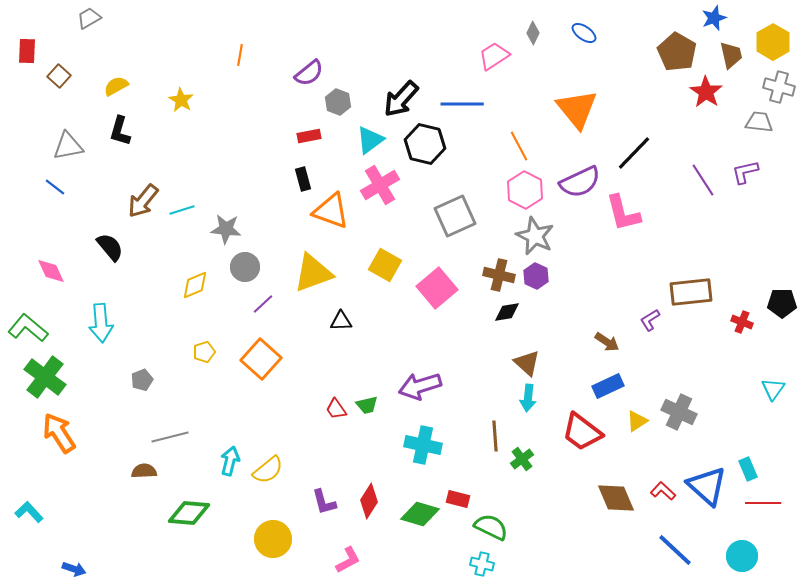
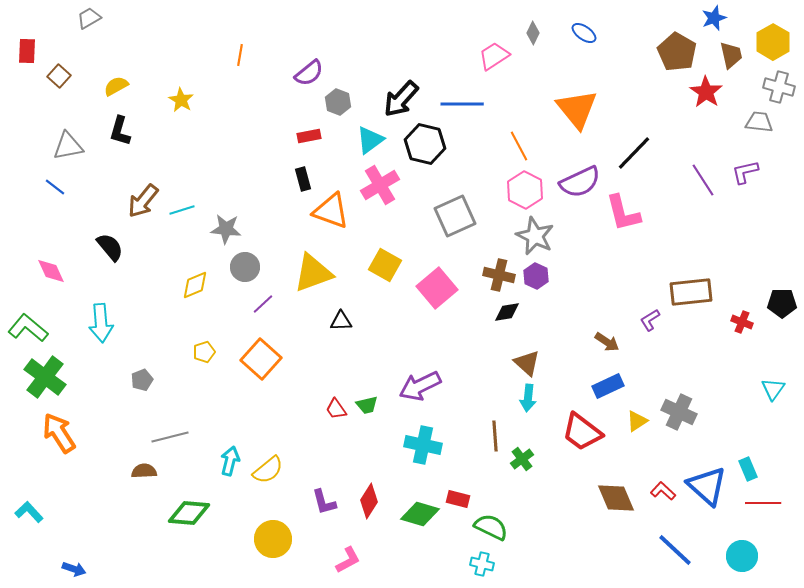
purple arrow at (420, 386): rotated 9 degrees counterclockwise
